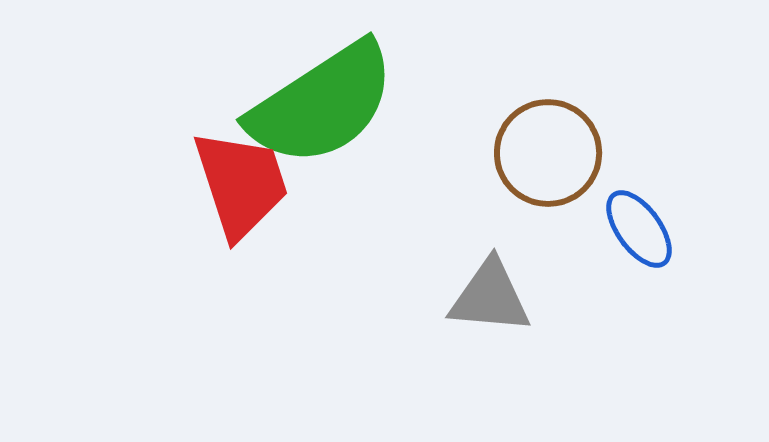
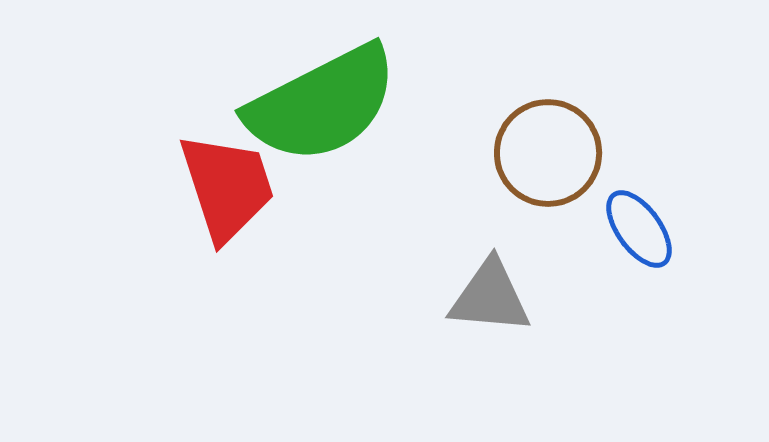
green semicircle: rotated 6 degrees clockwise
red trapezoid: moved 14 px left, 3 px down
